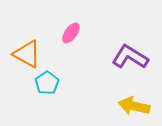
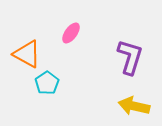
purple L-shape: rotated 75 degrees clockwise
